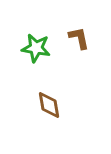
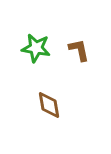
brown L-shape: moved 12 px down
